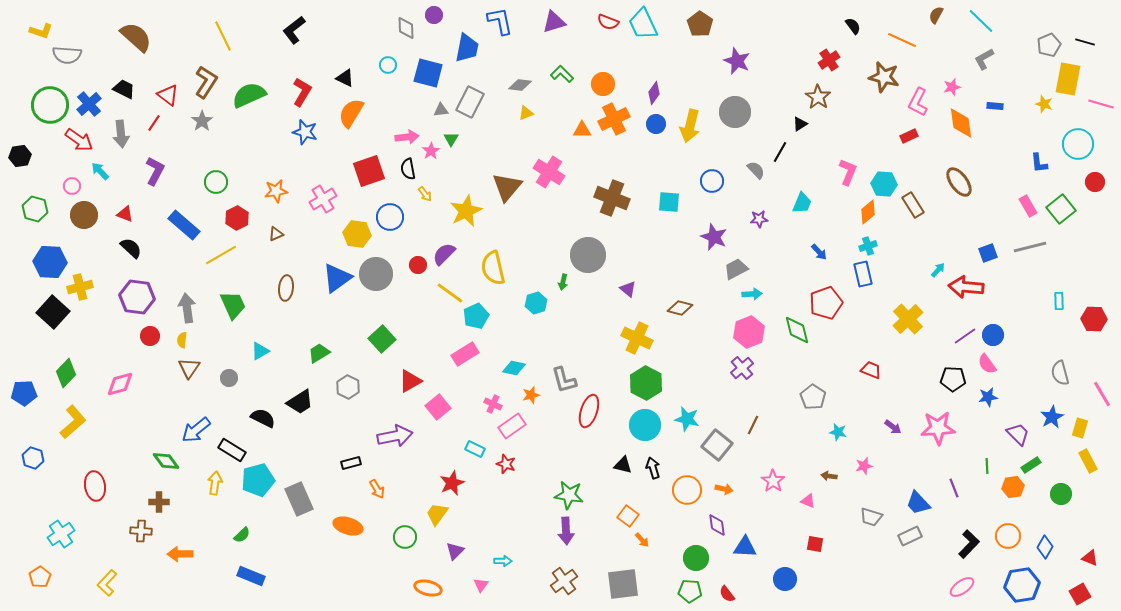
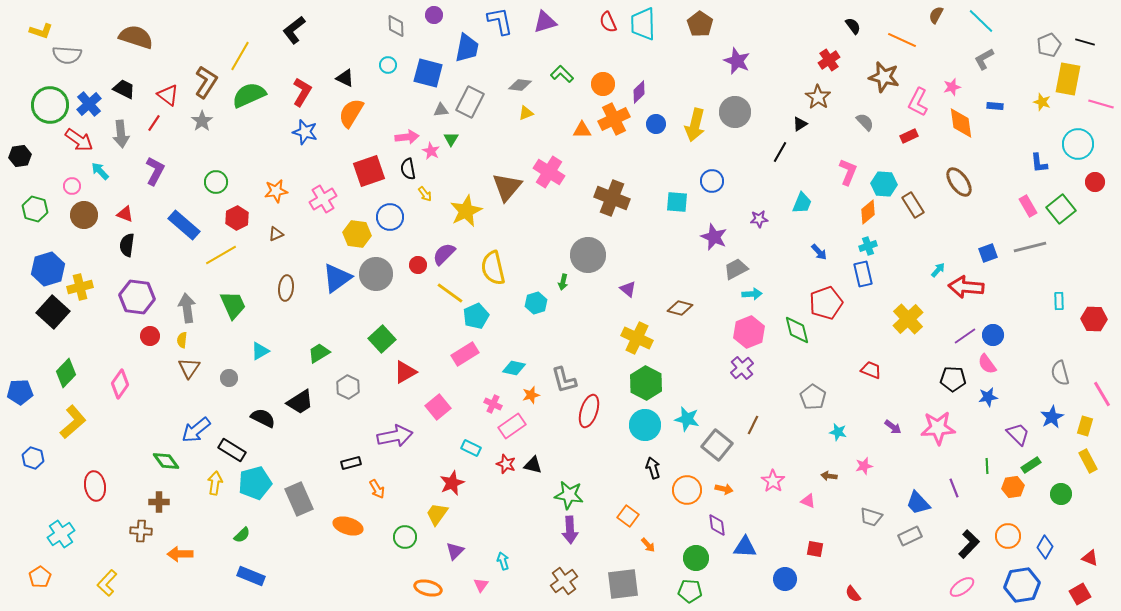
purple triangle at (554, 22): moved 9 px left
red semicircle at (608, 22): rotated 45 degrees clockwise
cyan trapezoid at (643, 24): rotated 24 degrees clockwise
gray diamond at (406, 28): moved 10 px left, 2 px up
yellow line at (223, 36): moved 17 px right, 20 px down; rotated 56 degrees clockwise
brown semicircle at (136, 37): rotated 24 degrees counterclockwise
purple diamond at (654, 93): moved 15 px left, 1 px up; rotated 10 degrees clockwise
yellow star at (1044, 104): moved 2 px left, 2 px up
yellow arrow at (690, 126): moved 5 px right, 1 px up
pink star at (431, 151): rotated 12 degrees counterclockwise
gray semicircle at (756, 170): moved 109 px right, 48 px up
cyan square at (669, 202): moved 8 px right
black semicircle at (131, 248): moved 4 px left, 3 px up; rotated 125 degrees counterclockwise
blue hexagon at (50, 262): moved 2 px left, 7 px down; rotated 20 degrees counterclockwise
red triangle at (410, 381): moved 5 px left, 9 px up
pink diamond at (120, 384): rotated 40 degrees counterclockwise
blue pentagon at (24, 393): moved 4 px left, 1 px up
yellow rectangle at (1080, 428): moved 5 px right, 2 px up
cyan rectangle at (475, 449): moved 4 px left, 1 px up
black triangle at (623, 465): moved 90 px left
cyan pentagon at (258, 480): moved 3 px left, 3 px down
purple arrow at (566, 531): moved 4 px right, 1 px up
orange arrow at (642, 540): moved 6 px right, 5 px down
red square at (815, 544): moved 5 px down
cyan arrow at (503, 561): rotated 108 degrees counterclockwise
red semicircle at (727, 594): moved 126 px right
